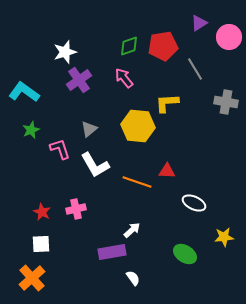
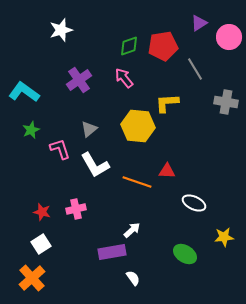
white star: moved 4 px left, 22 px up
red star: rotated 12 degrees counterclockwise
white square: rotated 30 degrees counterclockwise
